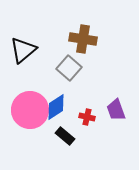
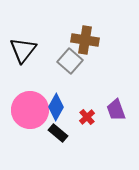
brown cross: moved 2 px right, 1 px down
black triangle: rotated 12 degrees counterclockwise
gray square: moved 1 px right, 7 px up
blue diamond: rotated 28 degrees counterclockwise
red cross: rotated 35 degrees clockwise
black rectangle: moved 7 px left, 3 px up
